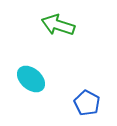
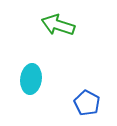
cyan ellipse: rotated 56 degrees clockwise
